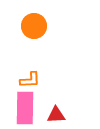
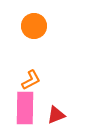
orange L-shape: moved 1 px right; rotated 25 degrees counterclockwise
red triangle: rotated 18 degrees counterclockwise
